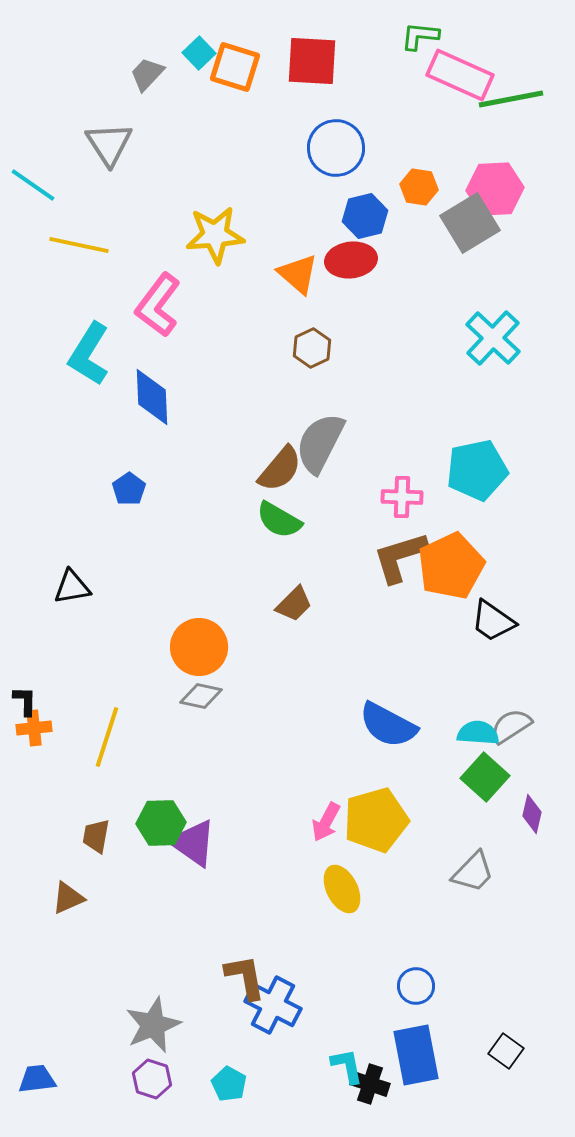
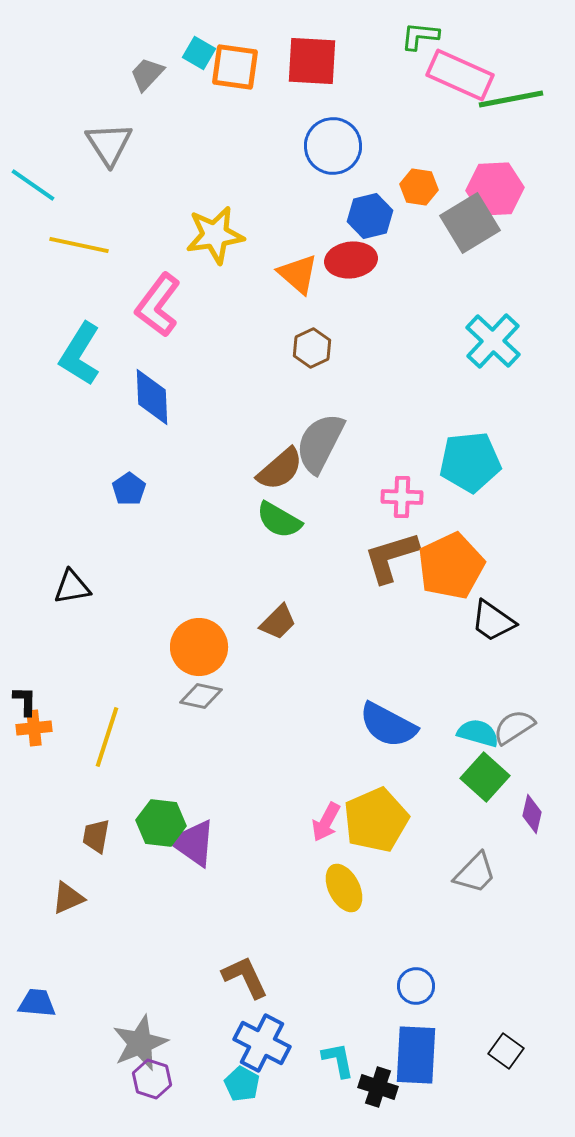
cyan square at (199, 53): rotated 16 degrees counterclockwise
orange square at (235, 67): rotated 9 degrees counterclockwise
blue circle at (336, 148): moved 3 px left, 2 px up
blue hexagon at (365, 216): moved 5 px right
yellow star at (215, 235): rotated 4 degrees counterclockwise
cyan cross at (493, 338): moved 3 px down
cyan L-shape at (89, 354): moved 9 px left
brown semicircle at (280, 469): rotated 9 degrees clockwise
cyan pentagon at (477, 470): moved 7 px left, 8 px up; rotated 6 degrees clockwise
brown L-shape at (400, 557): moved 9 px left
brown trapezoid at (294, 604): moved 16 px left, 18 px down
gray semicircle at (511, 726): moved 3 px right, 1 px down
cyan semicircle at (478, 733): rotated 12 degrees clockwise
yellow pentagon at (376, 820): rotated 8 degrees counterclockwise
green hexagon at (161, 823): rotated 9 degrees clockwise
gray trapezoid at (473, 872): moved 2 px right, 1 px down
yellow ellipse at (342, 889): moved 2 px right, 1 px up
brown L-shape at (245, 977): rotated 15 degrees counterclockwise
blue cross at (273, 1005): moved 11 px left, 38 px down
gray star at (153, 1025): moved 13 px left, 18 px down
blue rectangle at (416, 1055): rotated 14 degrees clockwise
cyan L-shape at (347, 1066): moved 9 px left, 6 px up
blue trapezoid at (37, 1079): moved 76 px up; rotated 12 degrees clockwise
cyan pentagon at (229, 1084): moved 13 px right
black cross at (370, 1084): moved 8 px right, 3 px down
